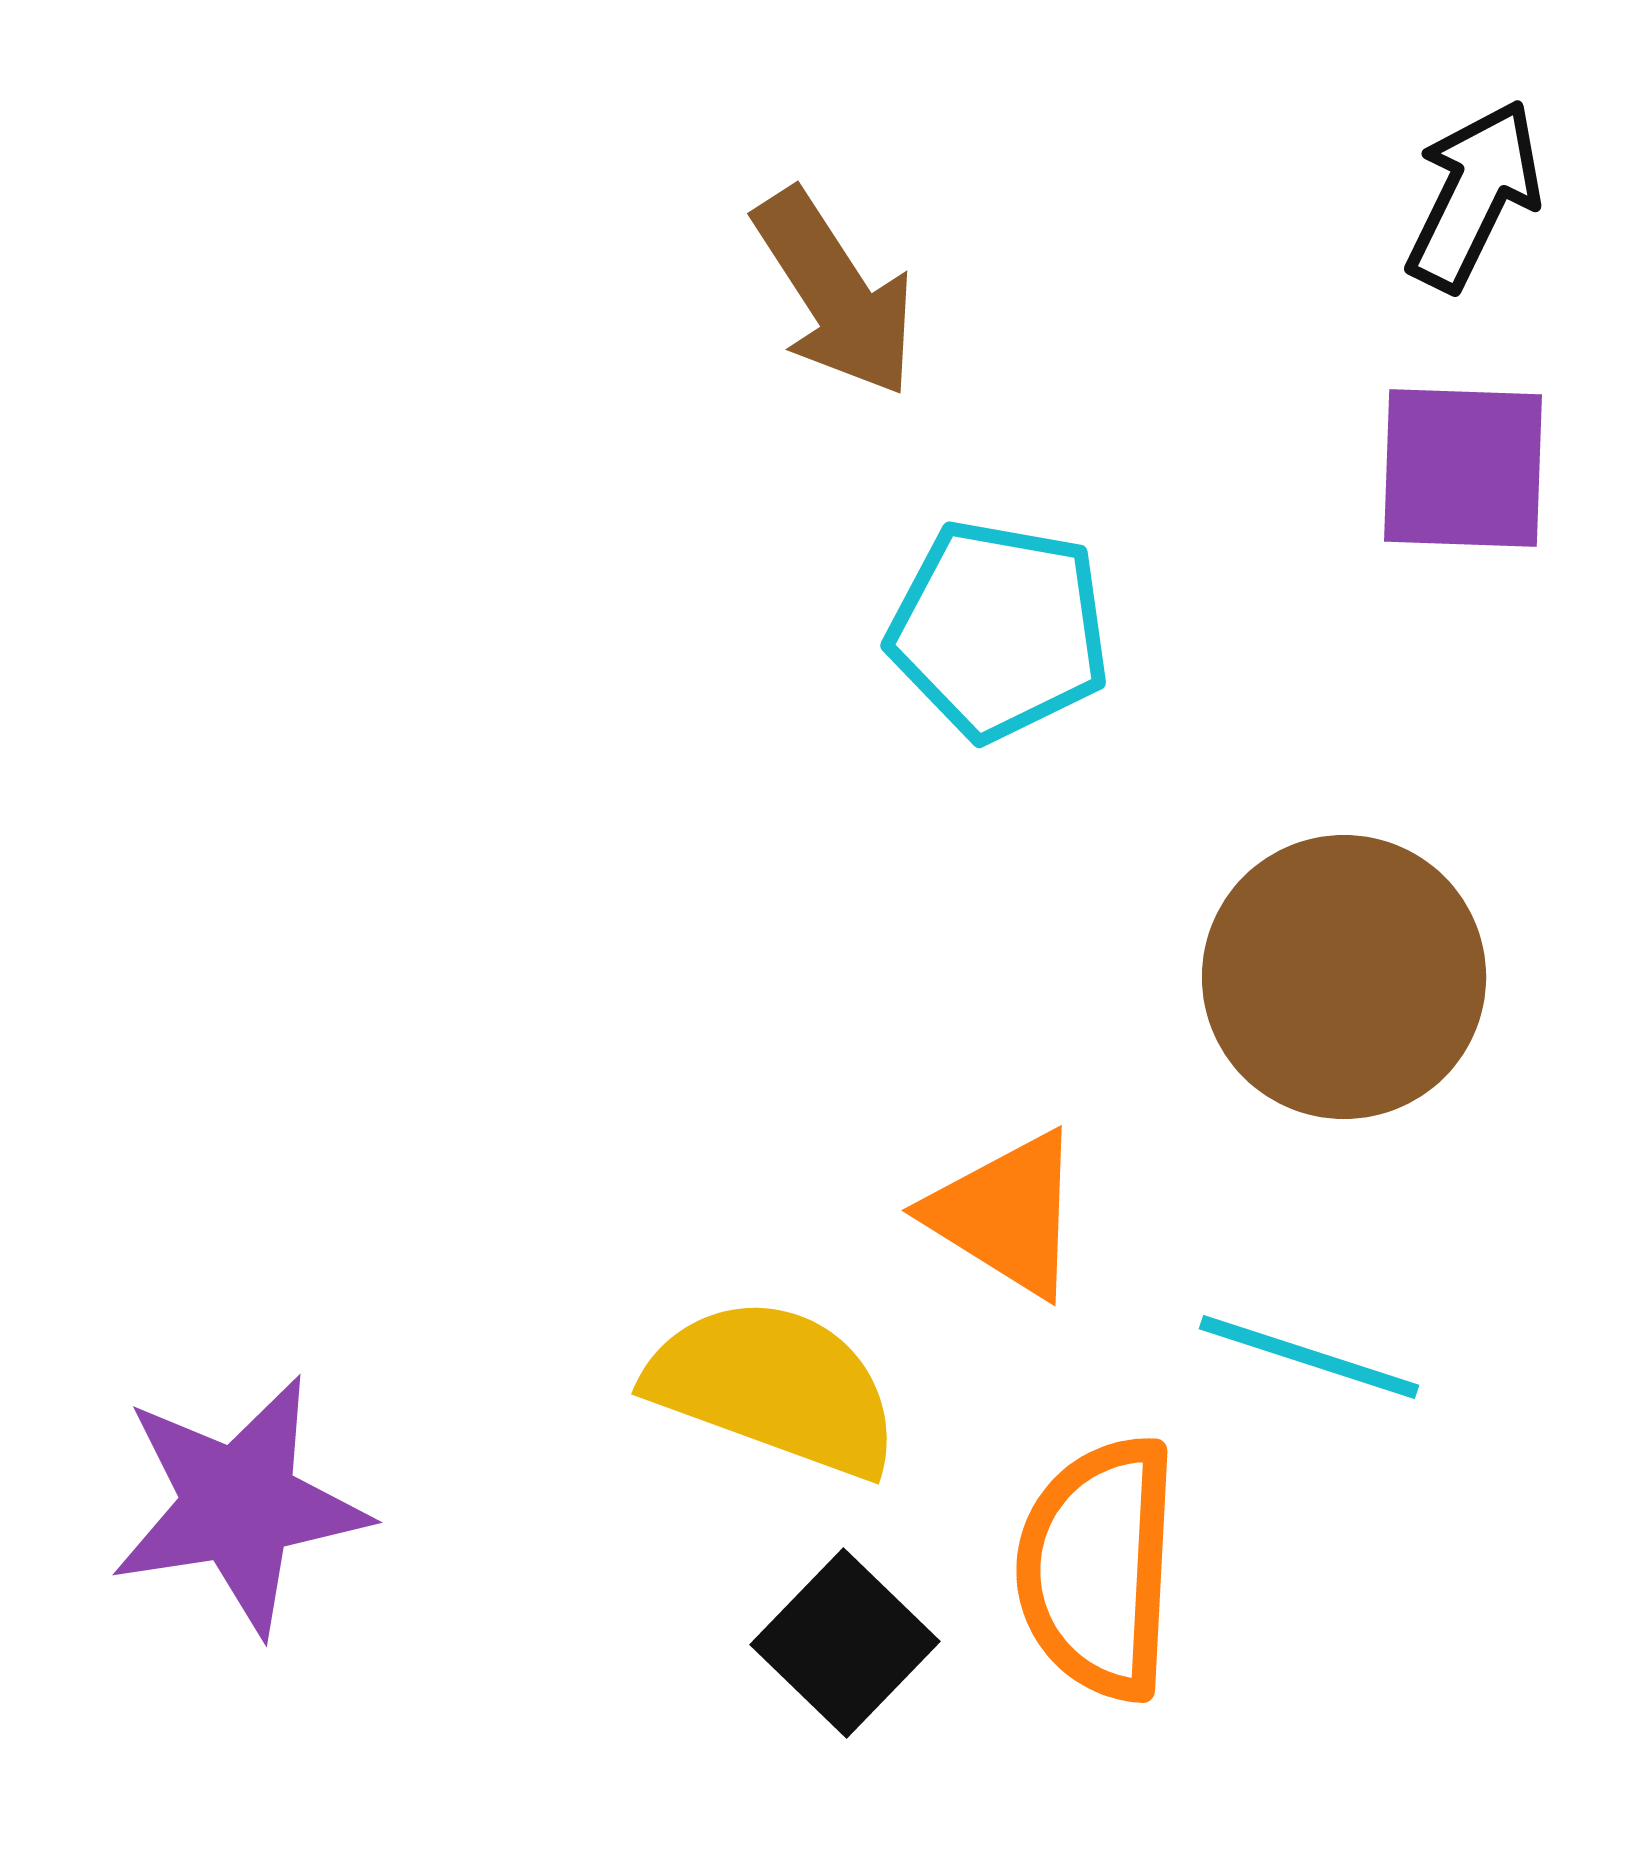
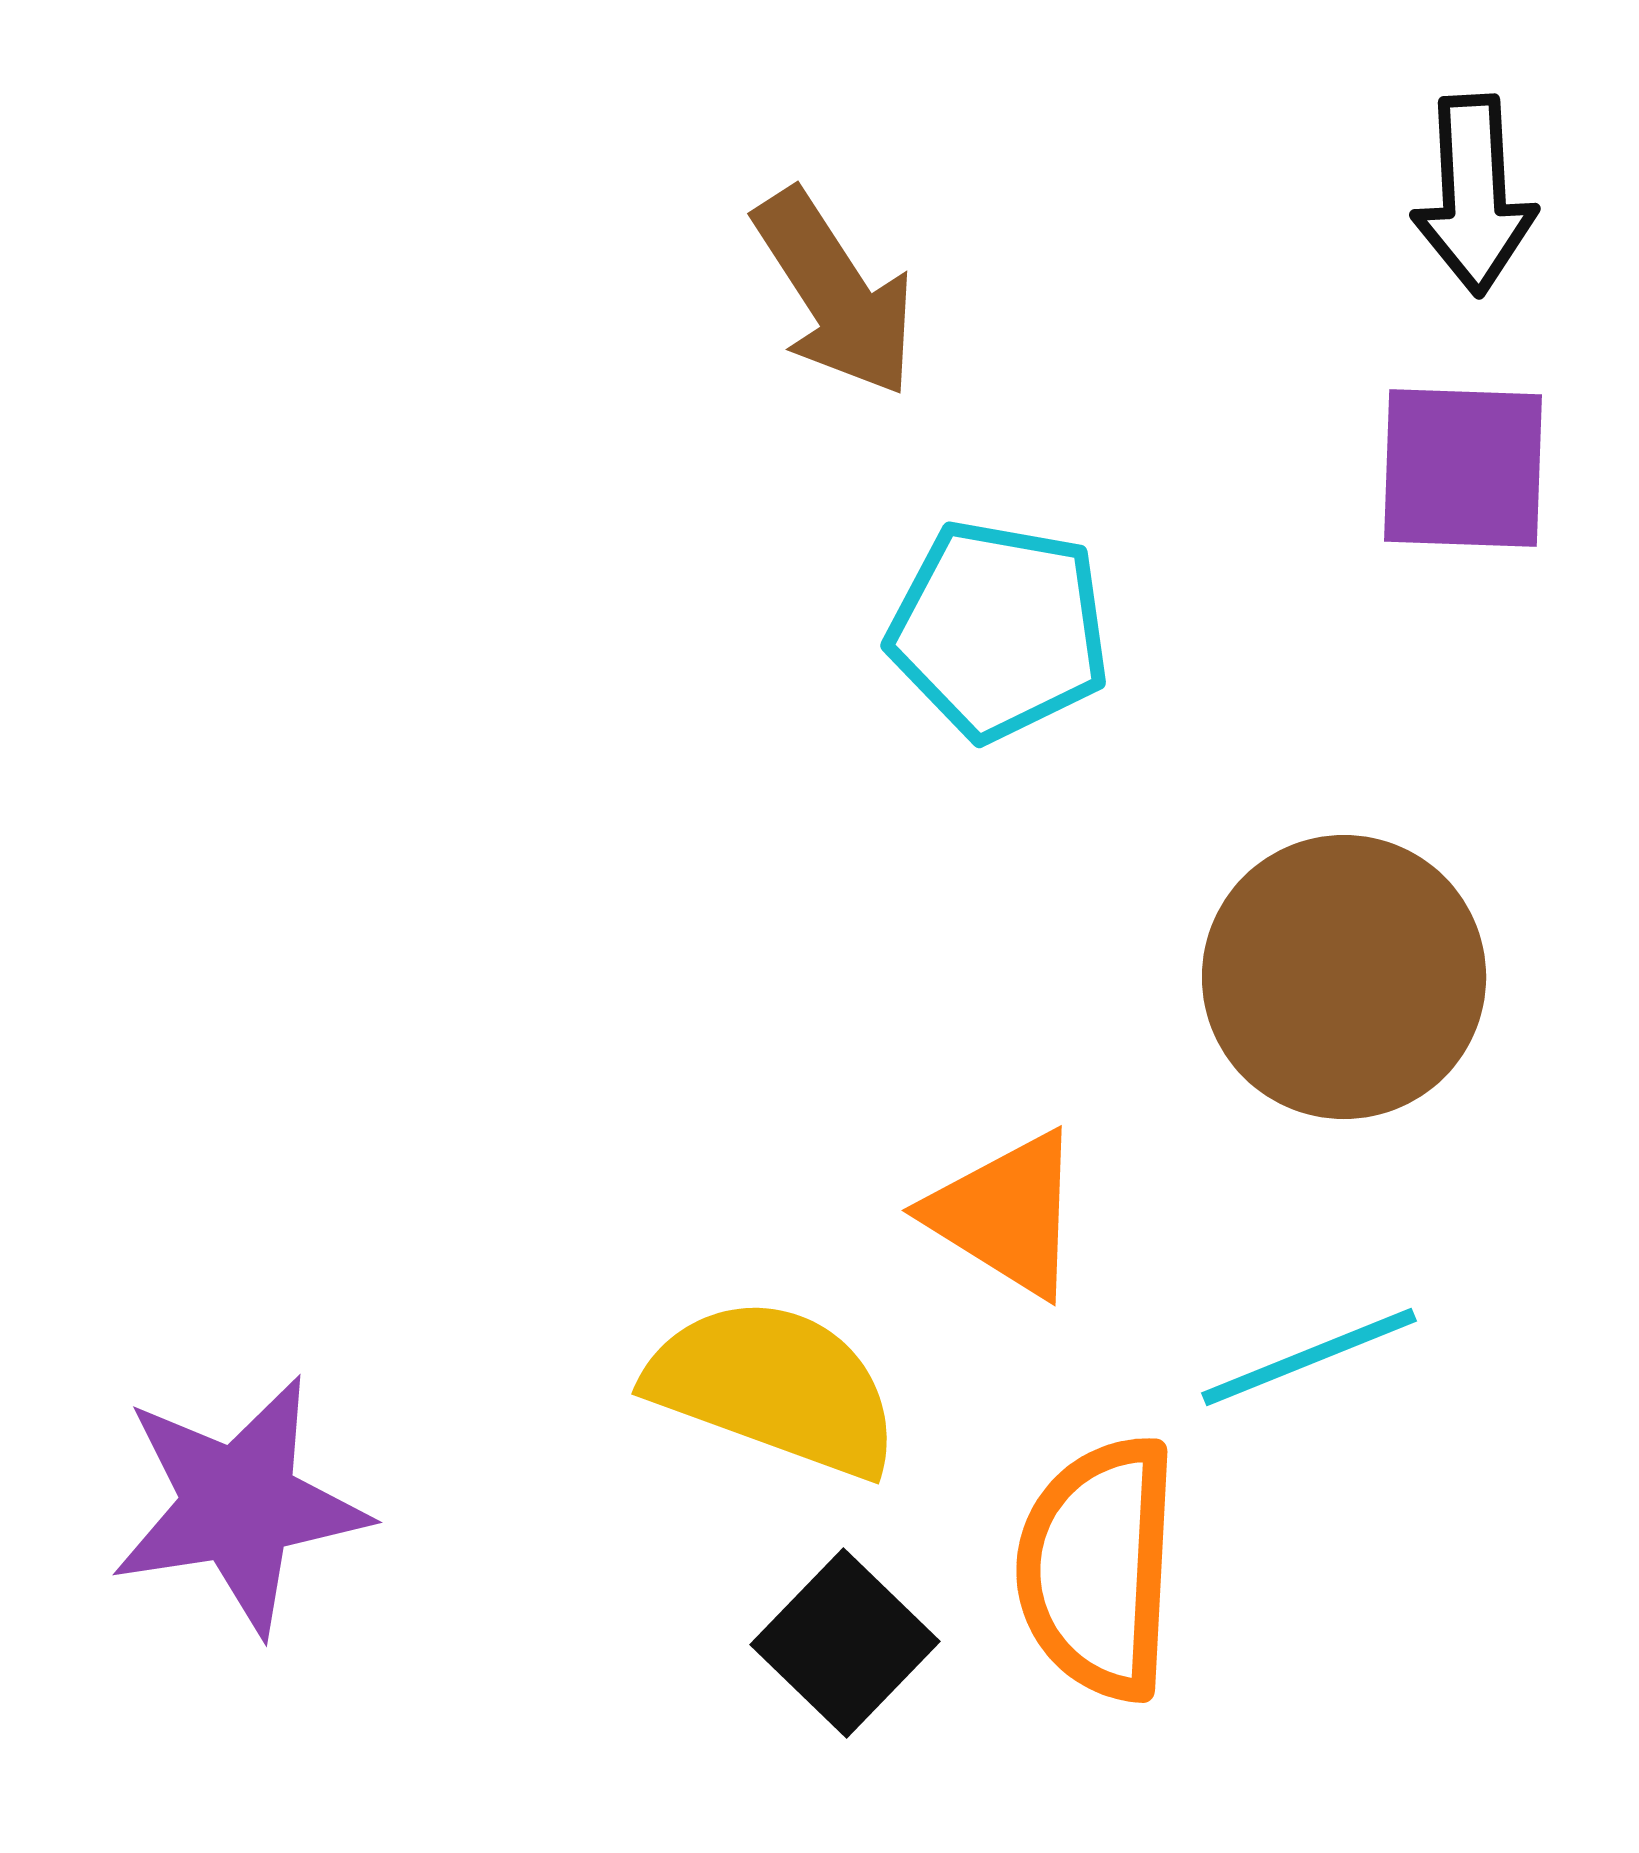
black arrow: rotated 151 degrees clockwise
cyan line: rotated 40 degrees counterclockwise
